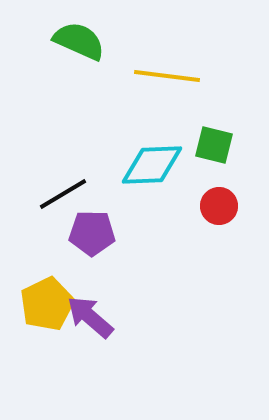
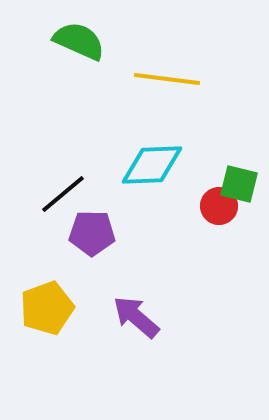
yellow line: moved 3 px down
green square: moved 25 px right, 39 px down
black line: rotated 9 degrees counterclockwise
yellow pentagon: moved 4 px down; rotated 6 degrees clockwise
purple arrow: moved 46 px right
